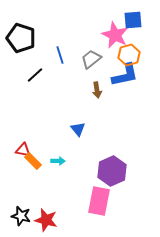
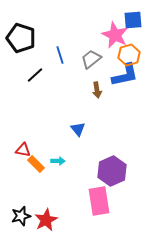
orange rectangle: moved 3 px right, 3 px down
pink rectangle: rotated 20 degrees counterclockwise
black star: rotated 30 degrees counterclockwise
red star: rotated 30 degrees clockwise
